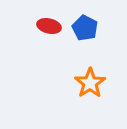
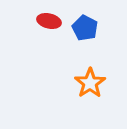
red ellipse: moved 5 px up
